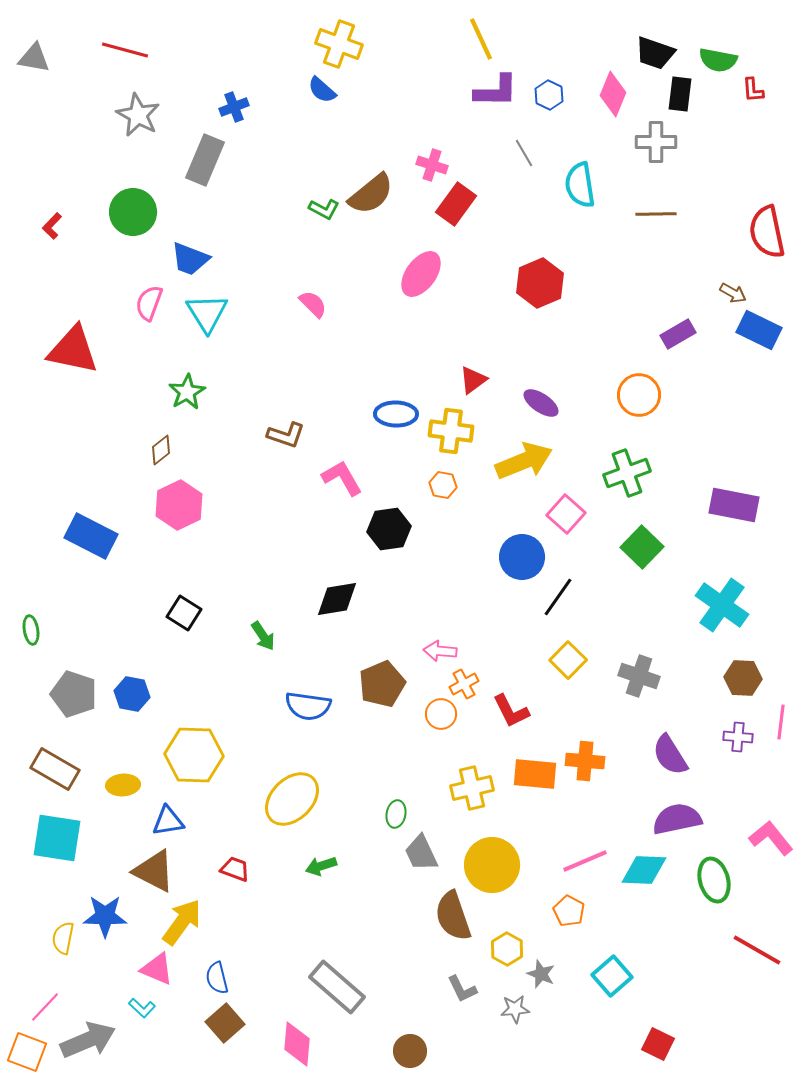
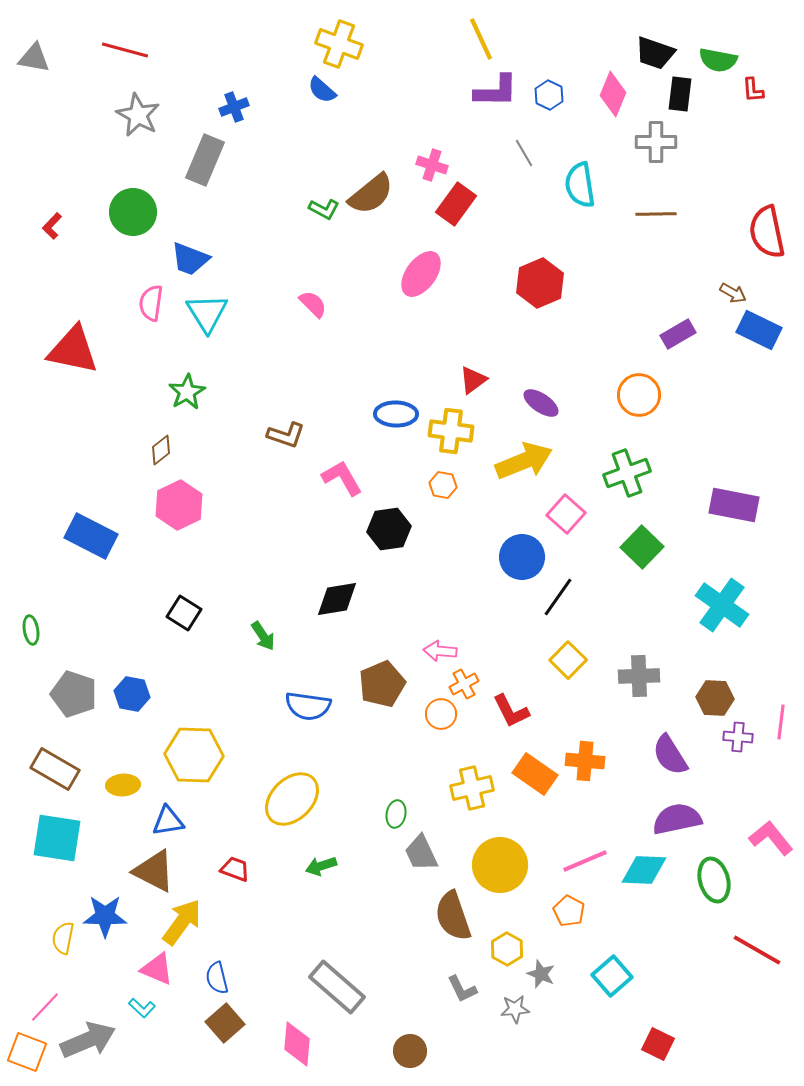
pink semicircle at (149, 303): moved 2 px right; rotated 12 degrees counterclockwise
gray cross at (639, 676): rotated 21 degrees counterclockwise
brown hexagon at (743, 678): moved 28 px left, 20 px down
orange rectangle at (535, 774): rotated 30 degrees clockwise
yellow circle at (492, 865): moved 8 px right
